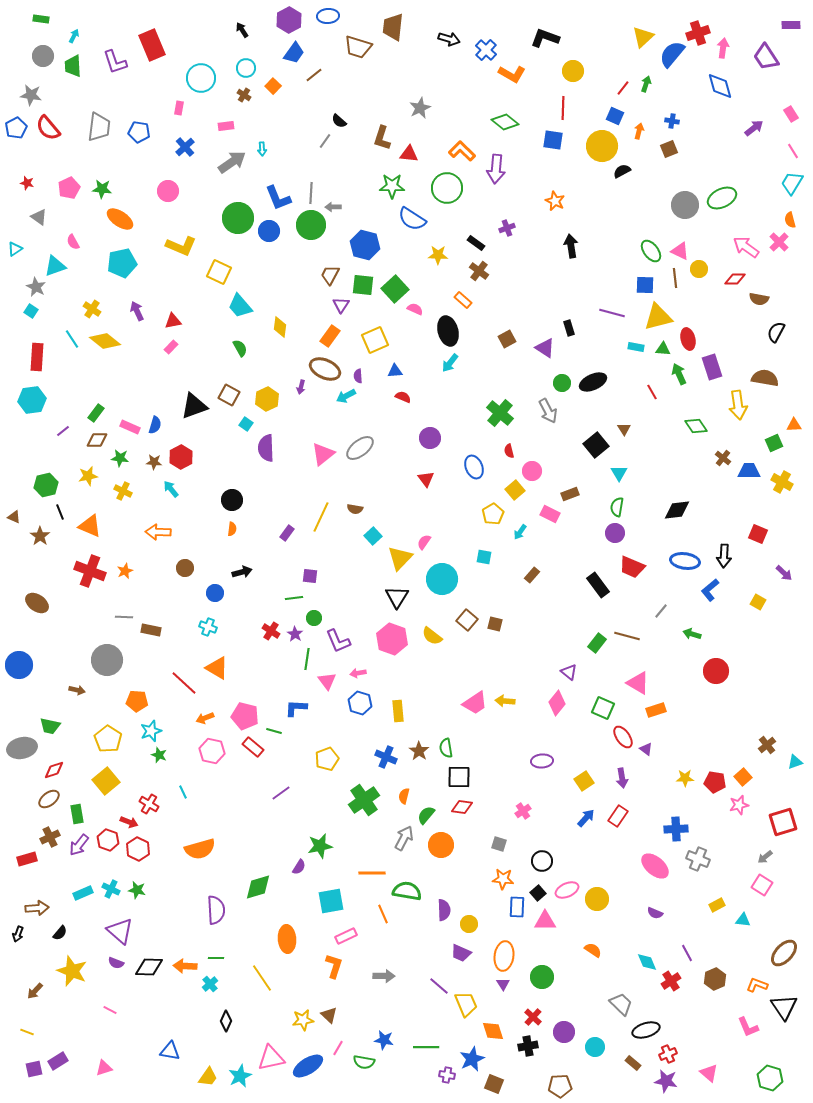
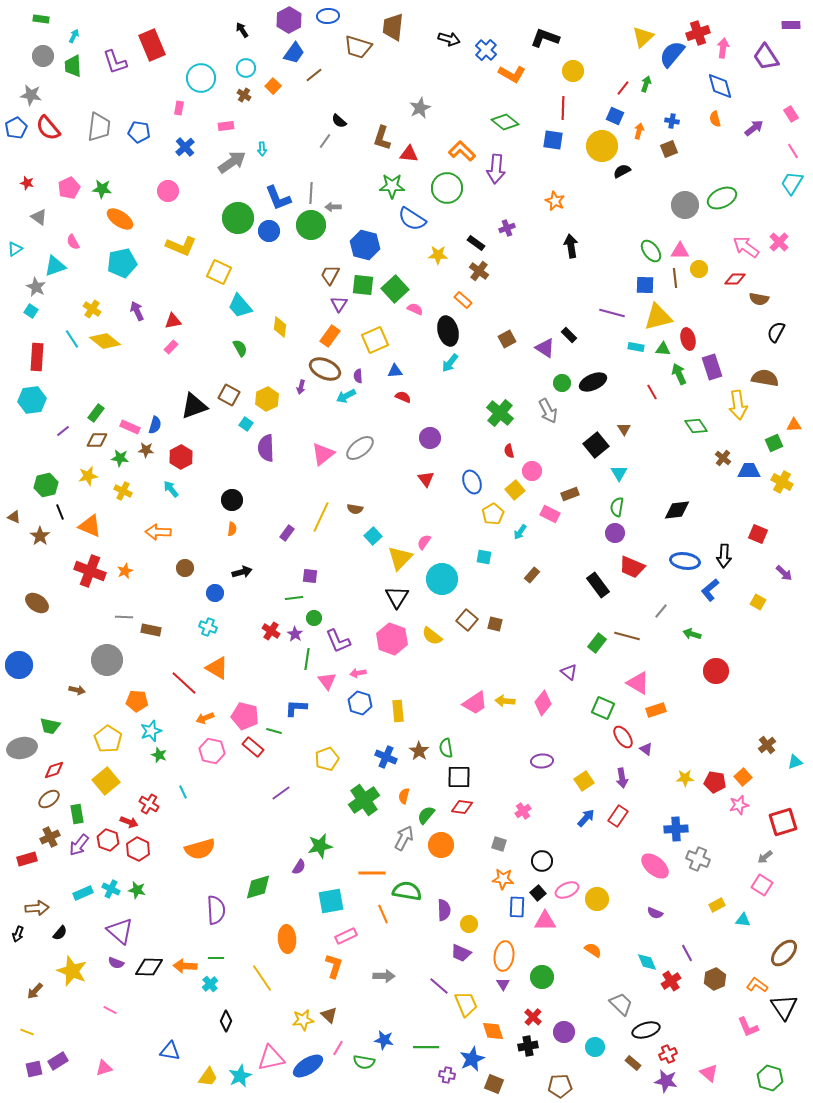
orange semicircle at (790, 220): moved 75 px left, 101 px up
pink triangle at (680, 251): rotated 24 degrees counterclockwise
purple triangle at (341, 305): moved 2 px left, 1 px up
black rectangle at (569, 328): moved 7 px down; rotated 28 degrees counterclockwise
brown star at (154, 462): moved 8 px left, 12 px up
blue ellipse at (474, 467): moved 2 px left, 15 px down
pink diamond at (557, 703): moved 14 px left
orange L-shape at (757, 985): rotated 15 degrees clockwise
